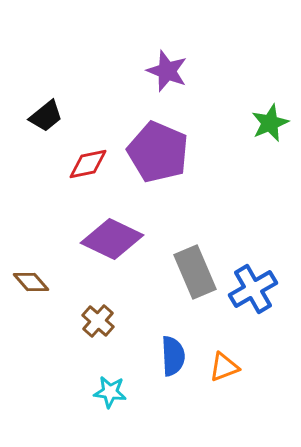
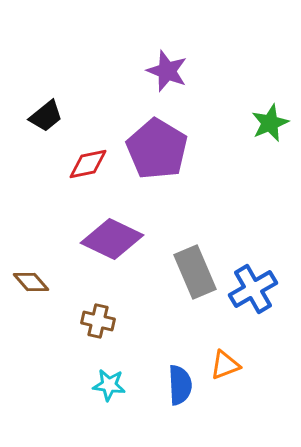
purple pentagon: moved 1 px left, 3 px up; rotated 8 degrees clockwise
brown cross: rotated 28 degrees counterclockwise
blue semicircle: moved 7 px right, 29 px down
orange triangle: moved 1 px right, 2 px up
cyan star: moved 1 px left, 7 px up
